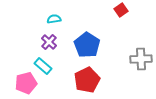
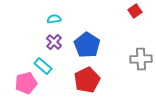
red square: moved 14 px right, 1 px down
purple cross: moved 5 px right
